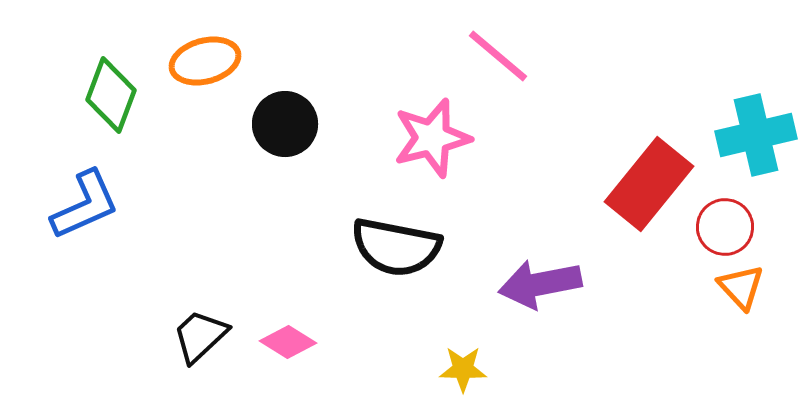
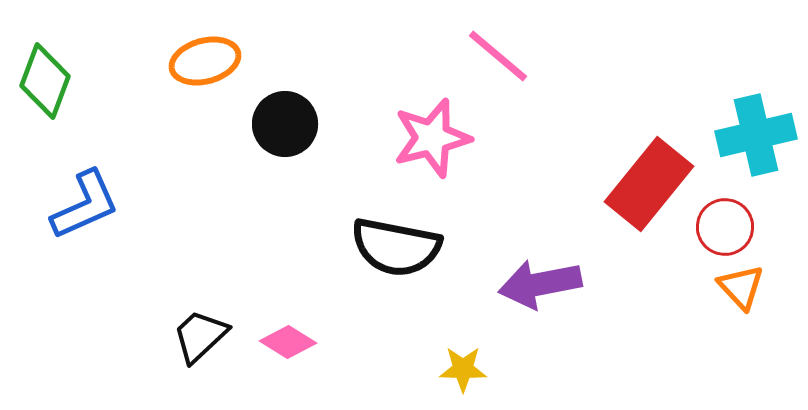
green diamond: moved 66 px left, 14 px up
